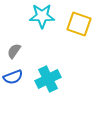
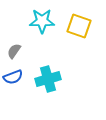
cyan star: moved 5 px down
yellow square: moved 2 px down
cyan cross: rotated 10 degrees clockwise
